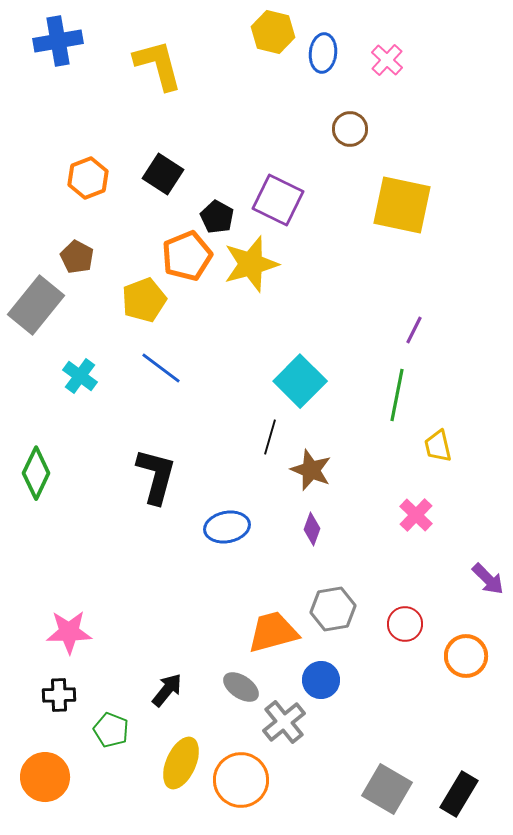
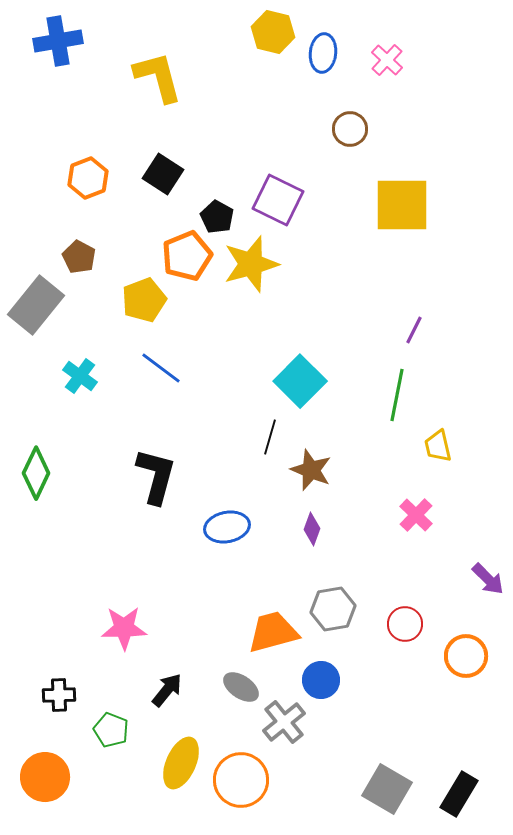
yellow L-shape at (158, 65): moved 12 px down
yellow square at (402, 205): rotated 12 degrees counterclockwise
brown pentagon at (77, 257): moved 2 px right
pink star at (69, 632): moved 55 px right, 4 px up
